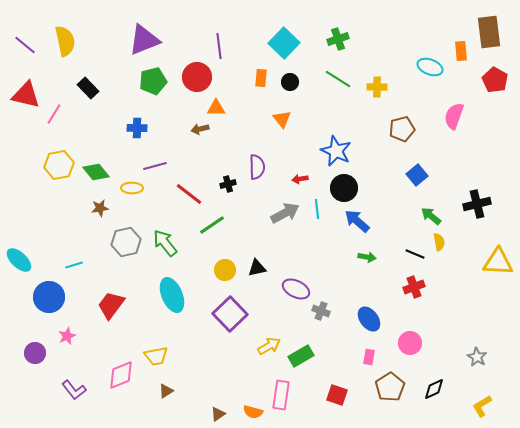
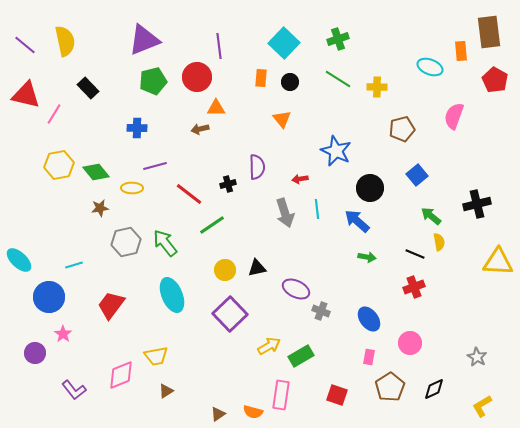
black circle at (344, 188): moved 26 px right
gray arrow at (285, 213): rotated 100 degrees clockwise
pink star at (67, 336): moved 4 px left, 2 px up; rotated 12 degrees counterclockwise
